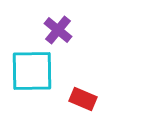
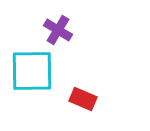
purple cross: rotated 8 degrees counterclockwise
